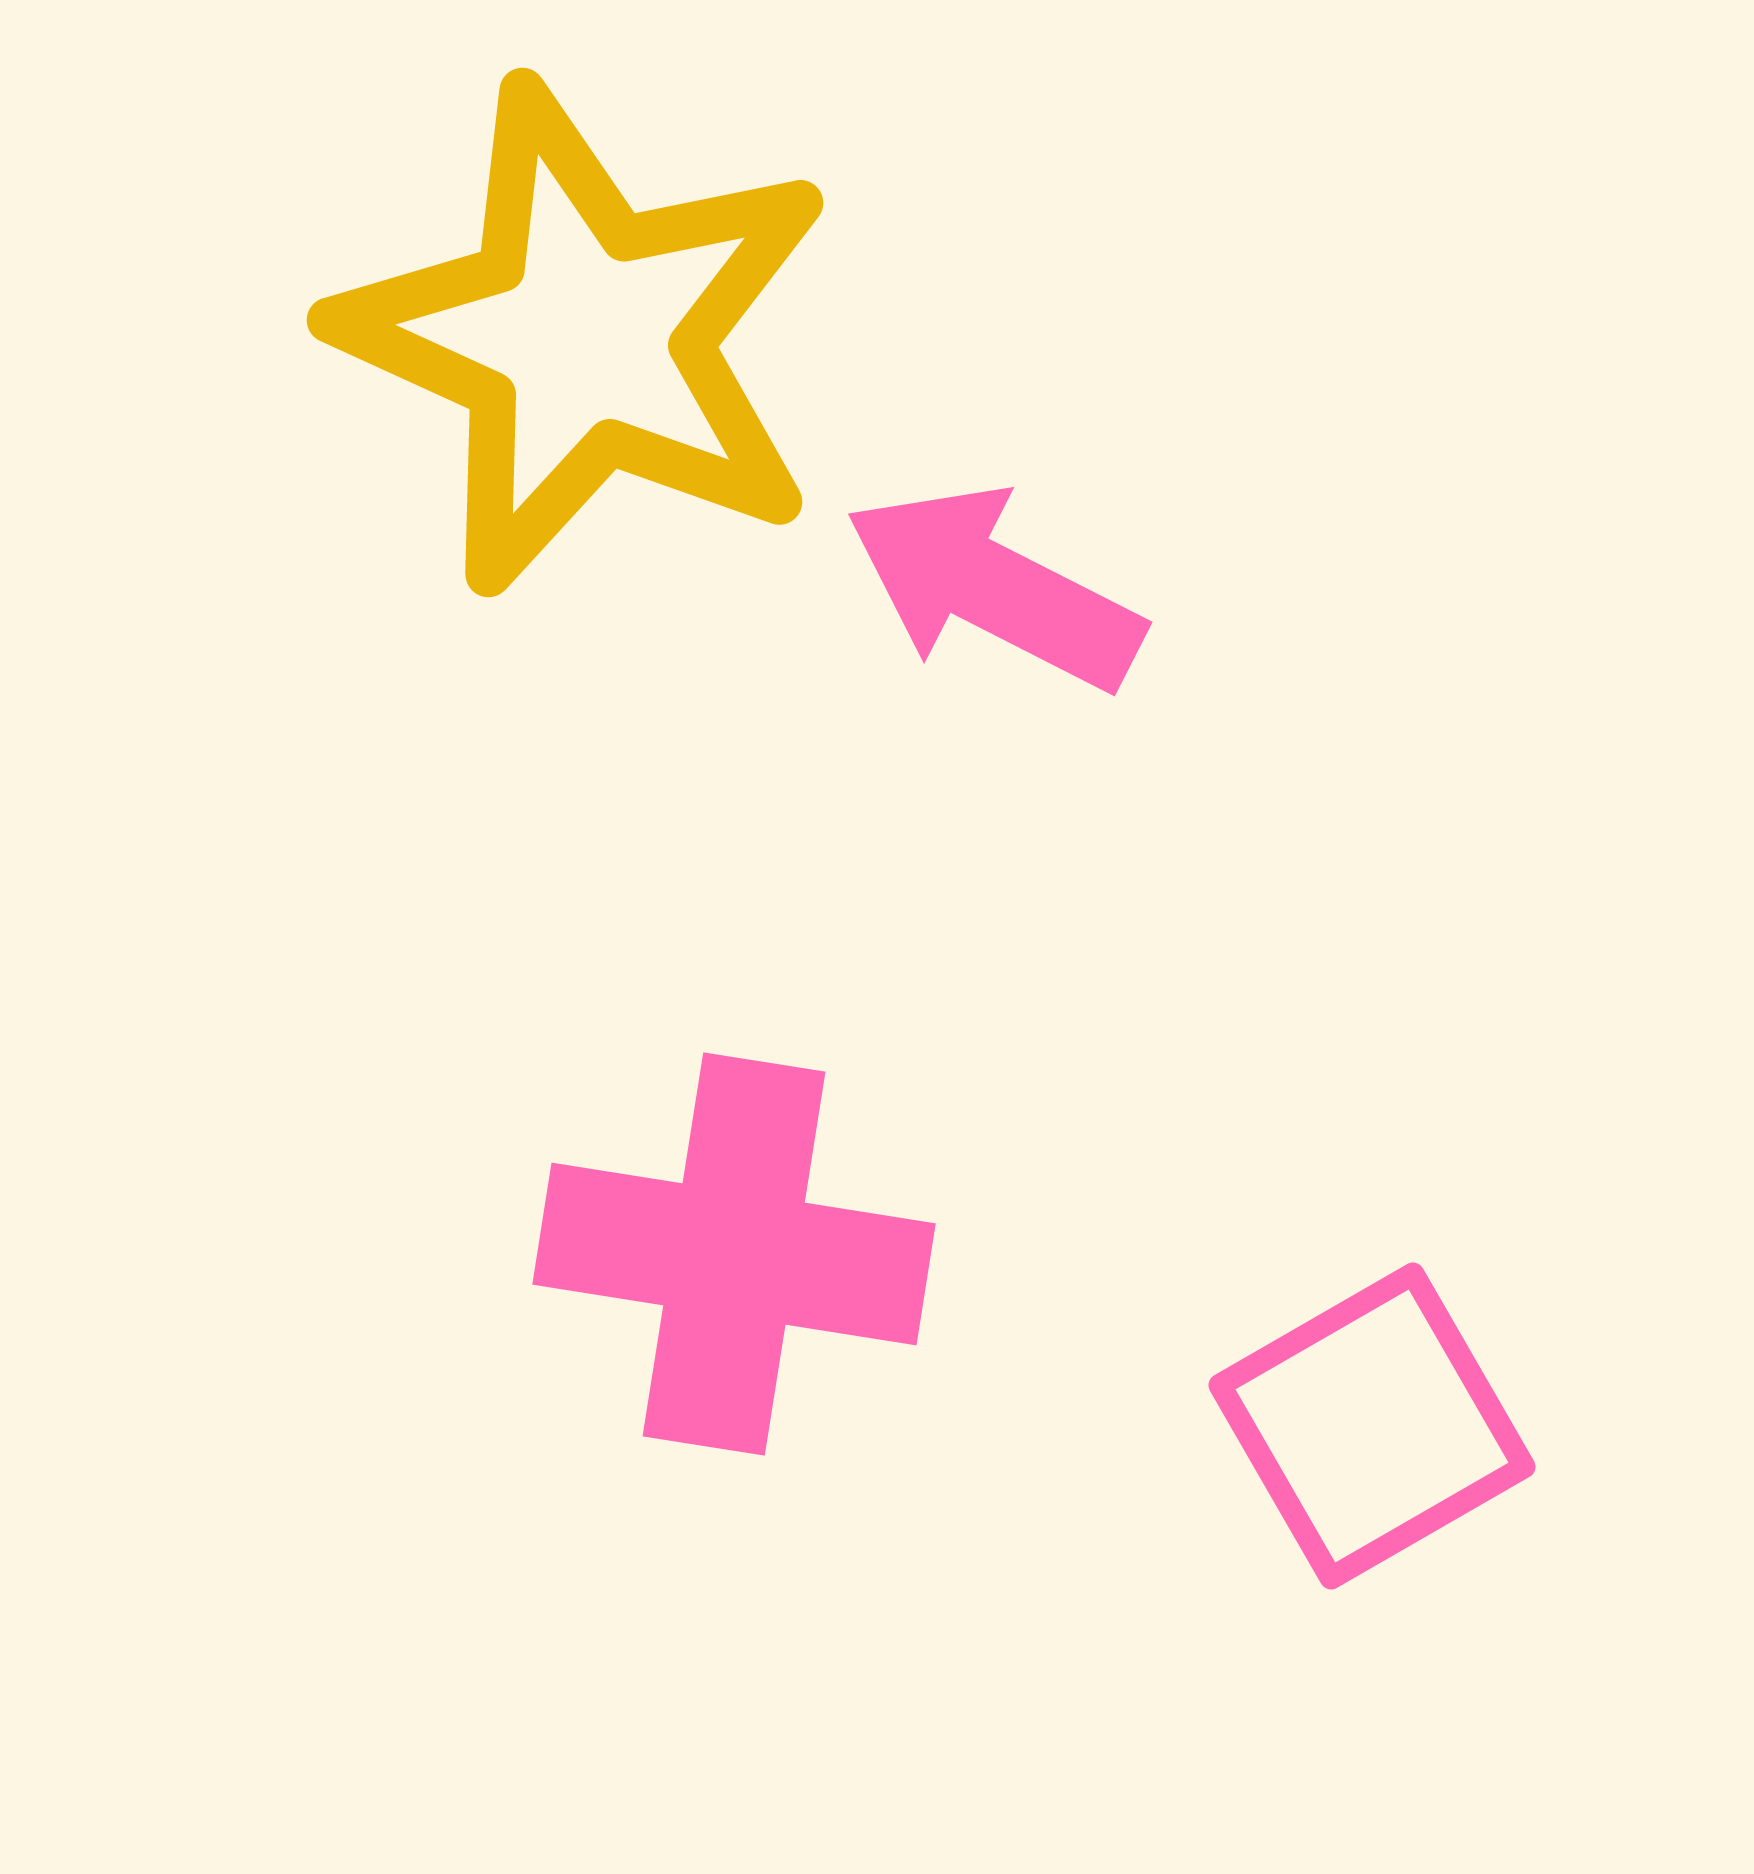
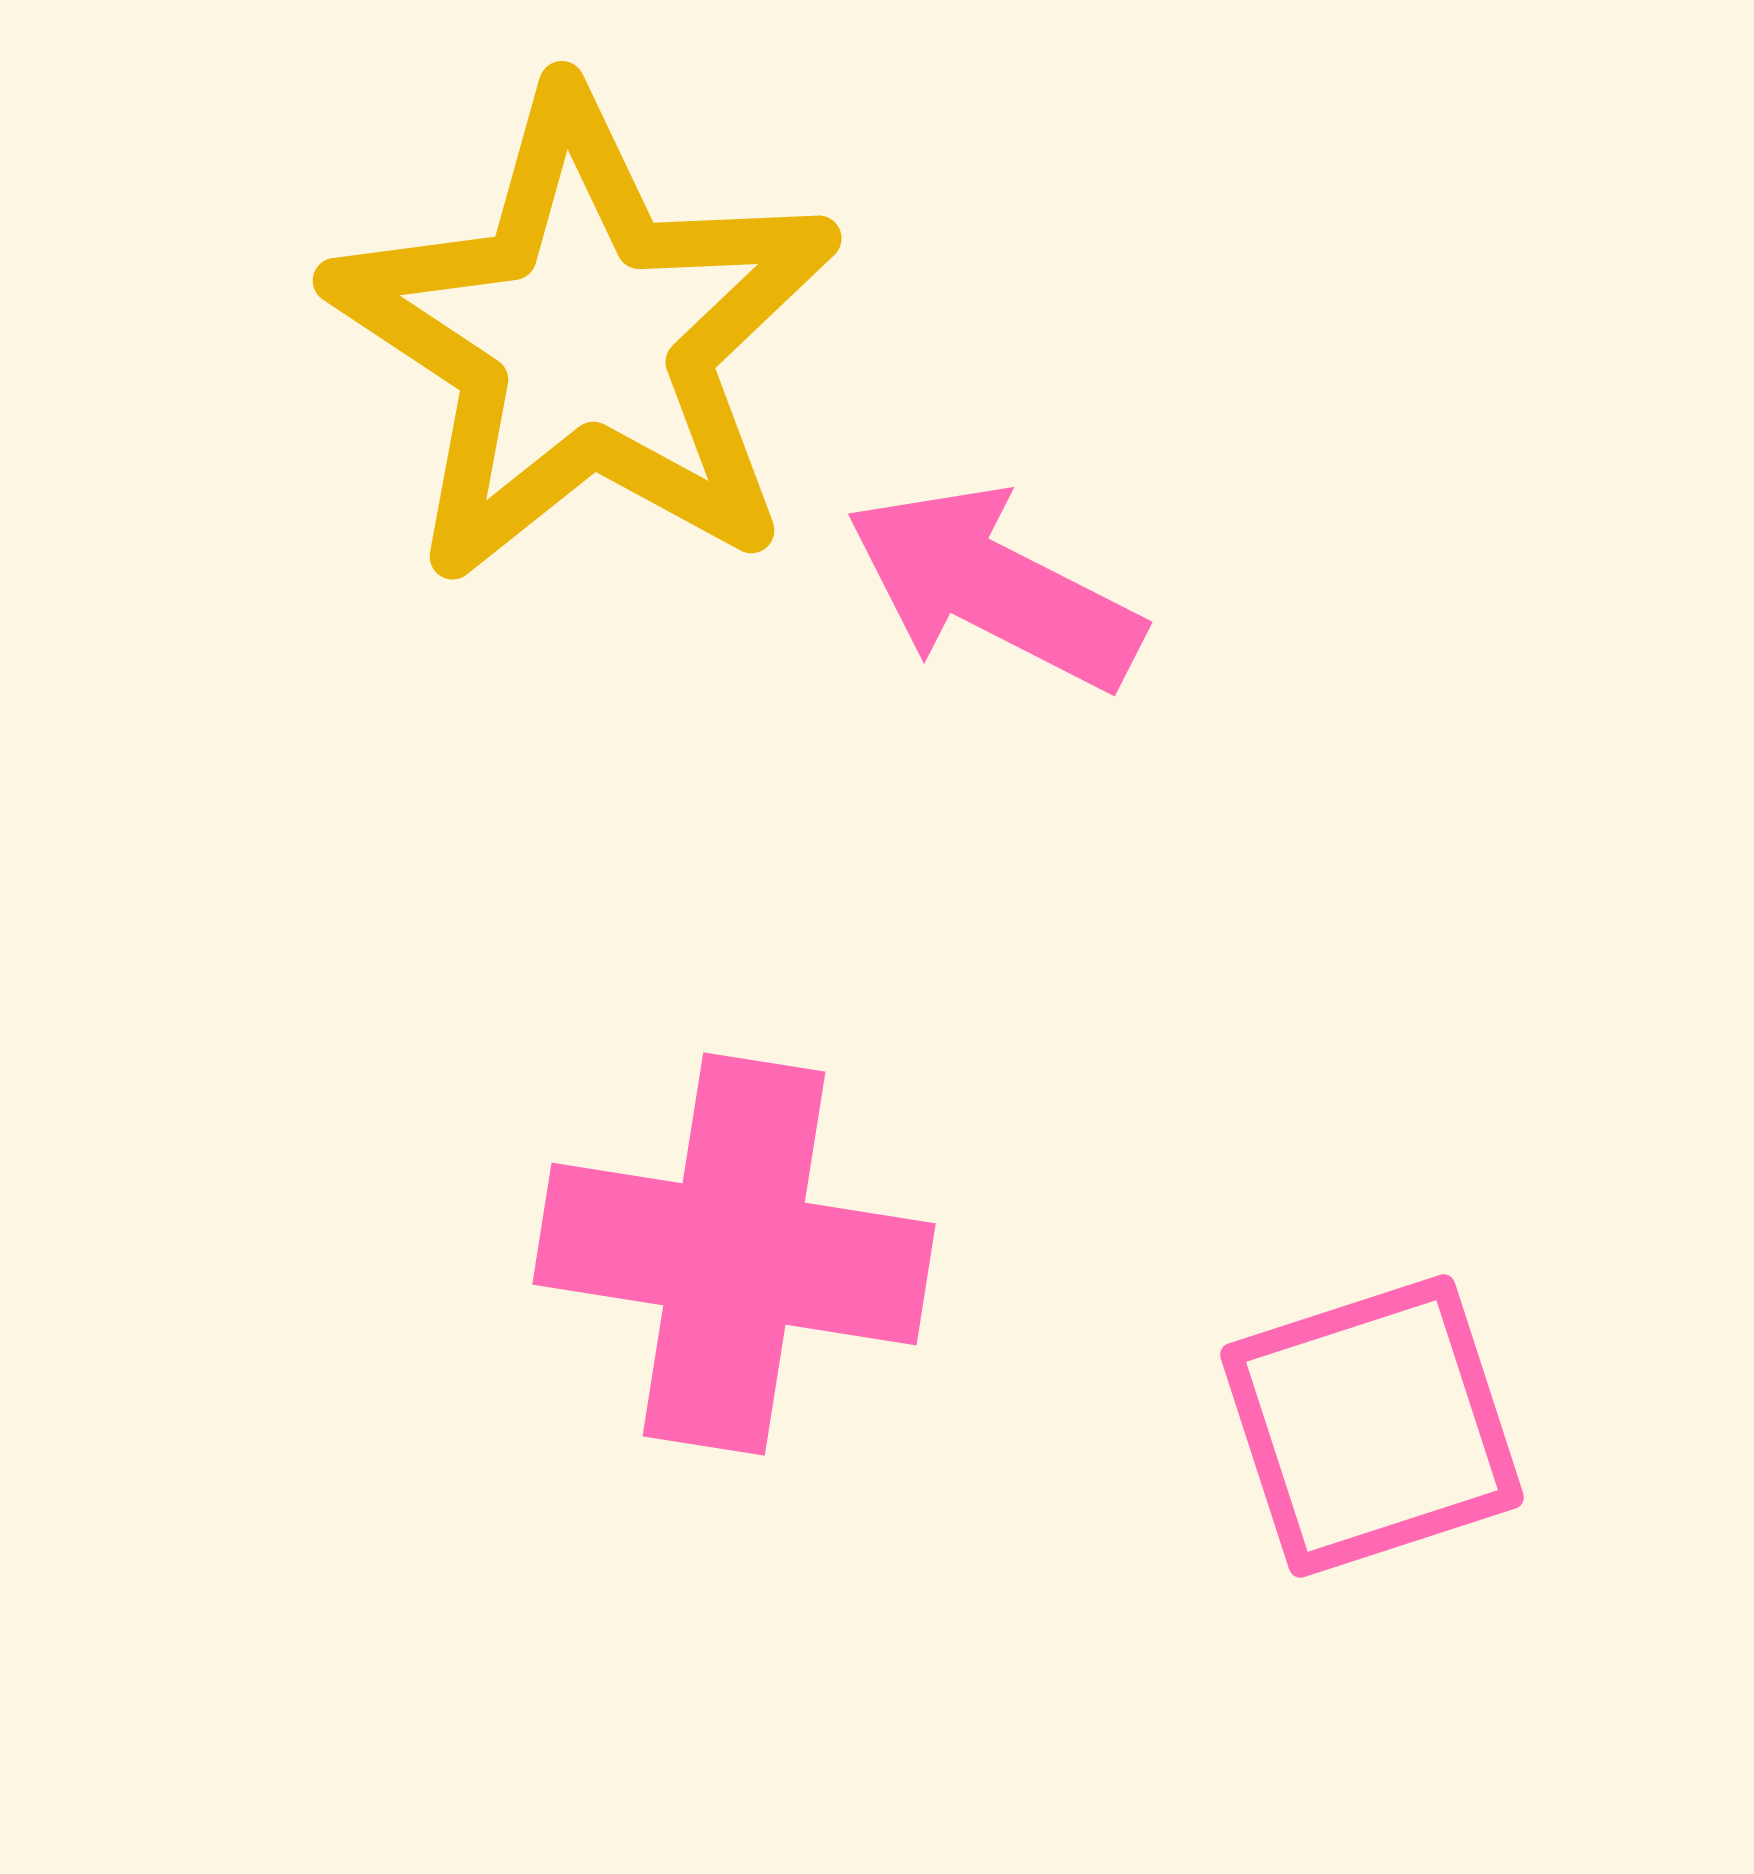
yellow star: rotated 9 degrees clockwise
pink square: rotated 12 degrees clockwise
